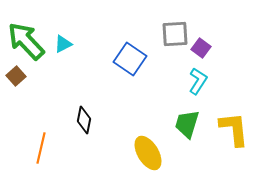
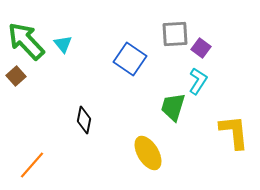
cyan triangle: rotated 42 degrees counterclockwise
green trapezoid: moved 14 px left, 17 px up
yellow L-shape: moved 3 px down
orange line: moved 9 px left, 17 px down; rotated 28 degrees clockwise
